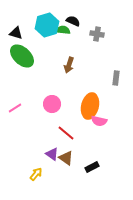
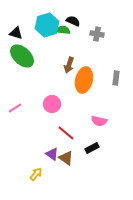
orange ellipse: moved 6 px left, 26 px up
black rectangle: moved 19 px up
